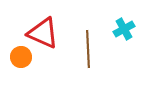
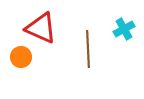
red triangle: moved 2 px left, 5 px up
